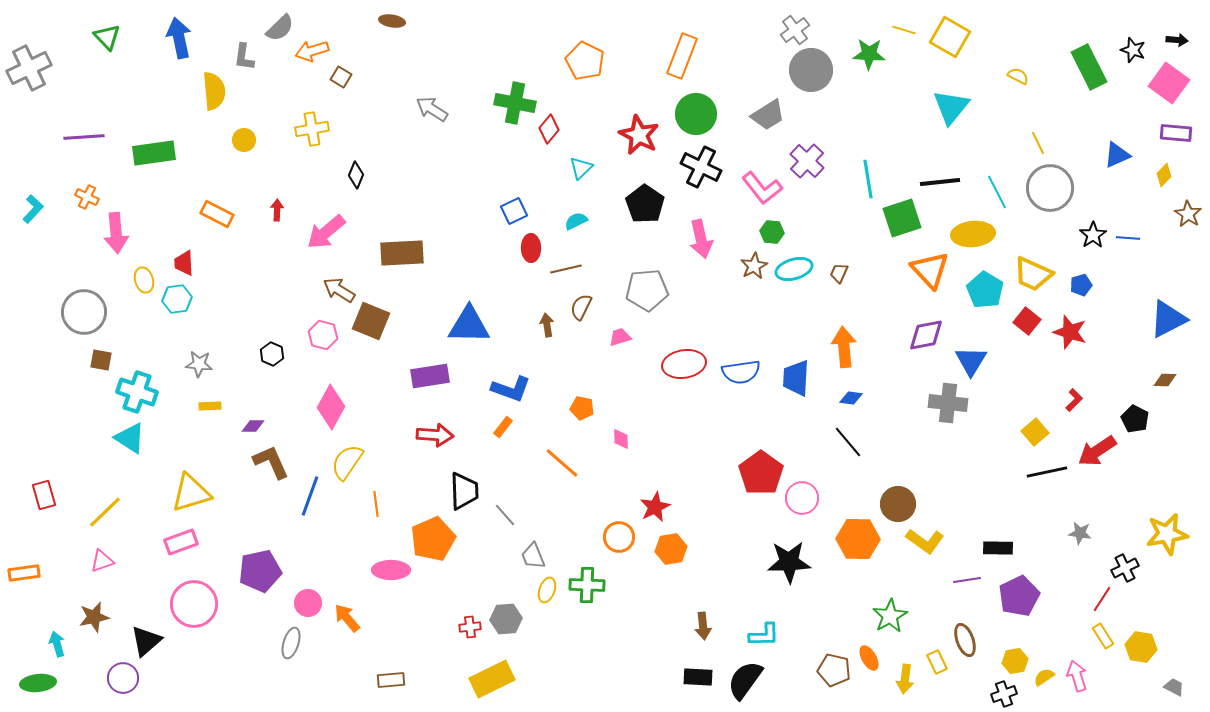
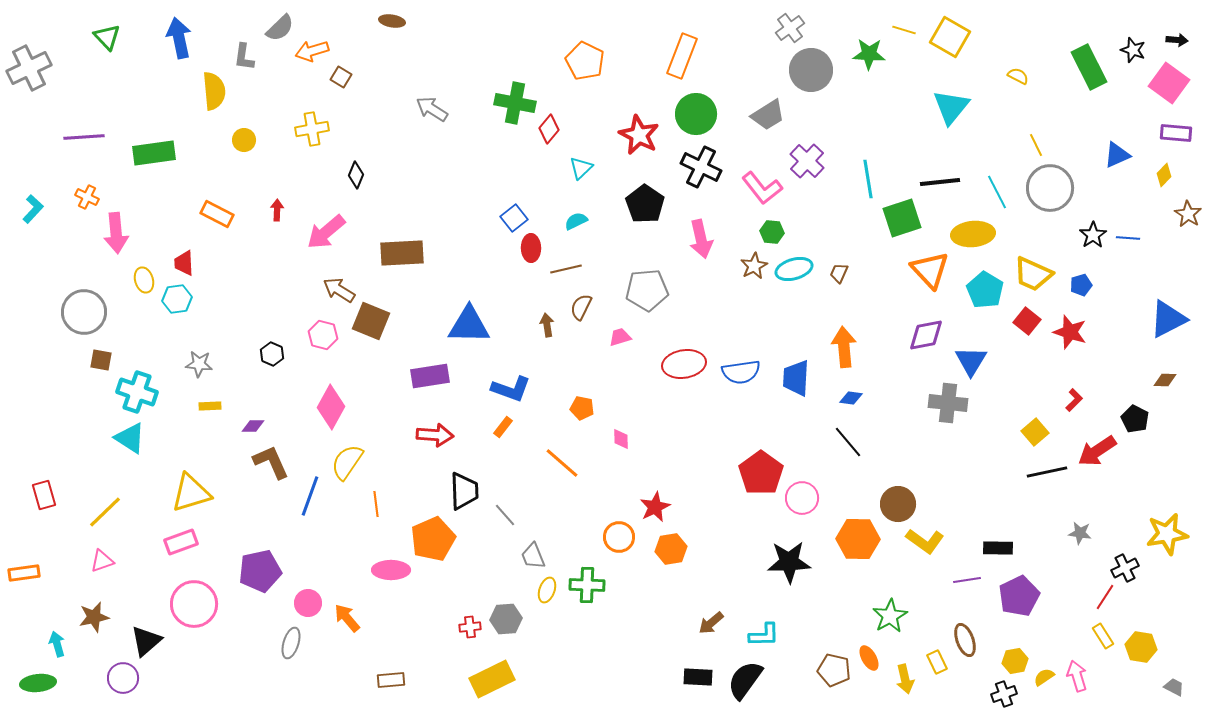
gray cross at (795, 30): moved 5 px left, 2 px up
yellow line at (1038, 143): moved 2 px left, 2 px down
blue square at (514, 211): moved 7 px down; rotated 12 degrees counterclockwise
red line at (1102, 599): moved 3 px right, 2 px up
brown arrow at (703, 626): moved 8 px right, 3 px up; rotated 56 degrees clockwise
yellow arrow at (905, 679): rotated 20 degrees counterclockwise
